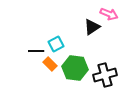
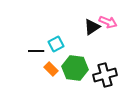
pink arrow: moved 1 px left, 8 px down
orange rectangle: moved 1 px right, 5 px down
